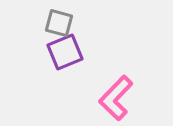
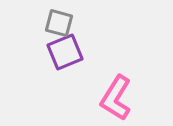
pink L-shape: rotated 12 degrees counterclockwise
